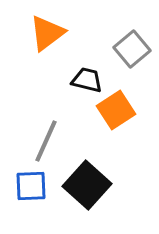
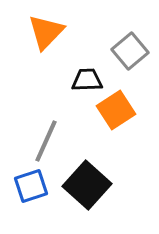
orange triangle: moved 1 px left, 1 px up; rotated 9 degrees counterclockwise
gray square: moved 2 px left, 2 px down
black trapezoid: rotated 16 degrees counterclockwise
blue square: rotated 16 degrees counterclockwise
